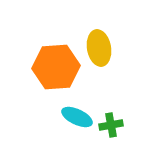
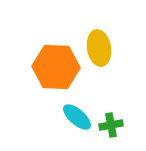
orange hexagon: rotated 6 degrees clockwise
cyan ellipse: rotated 16 degrees clockwise
